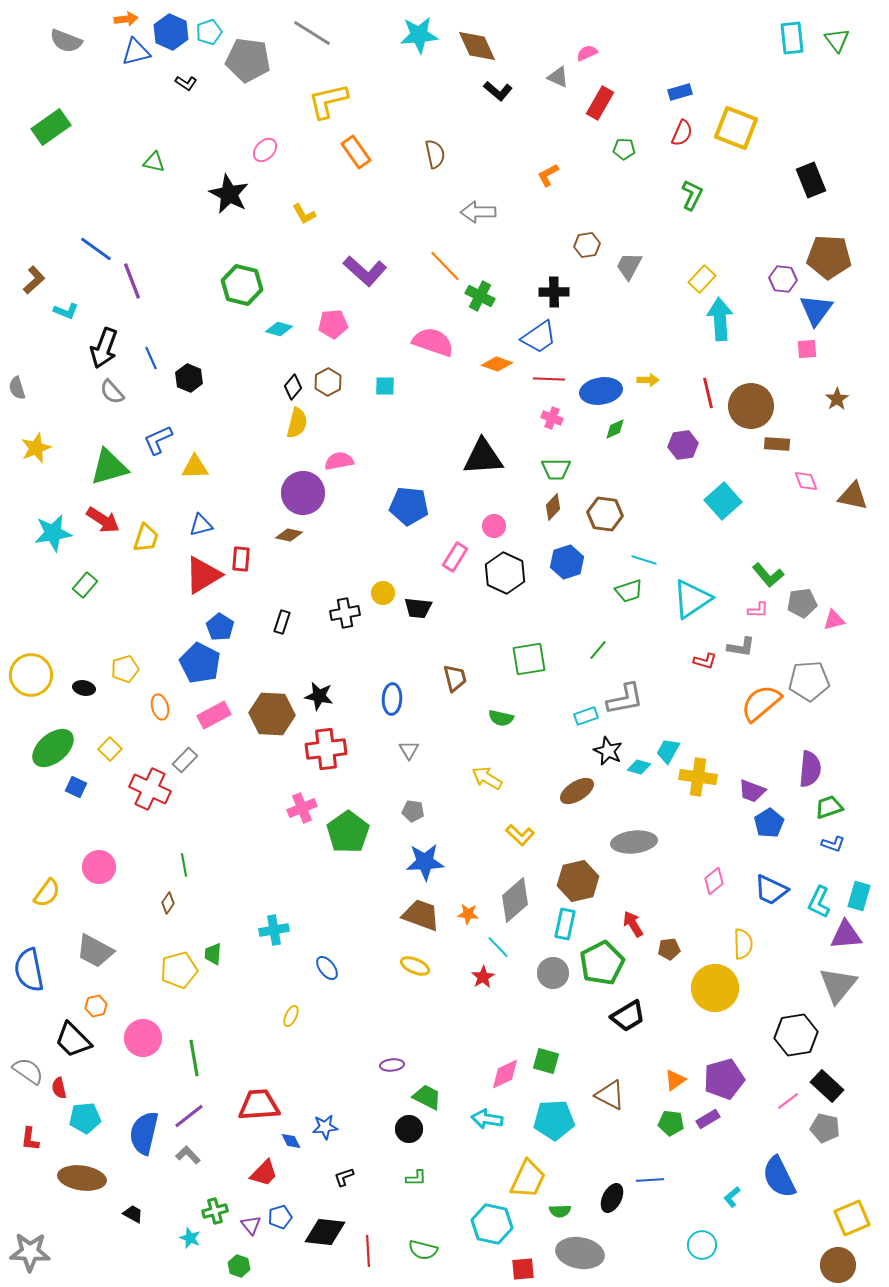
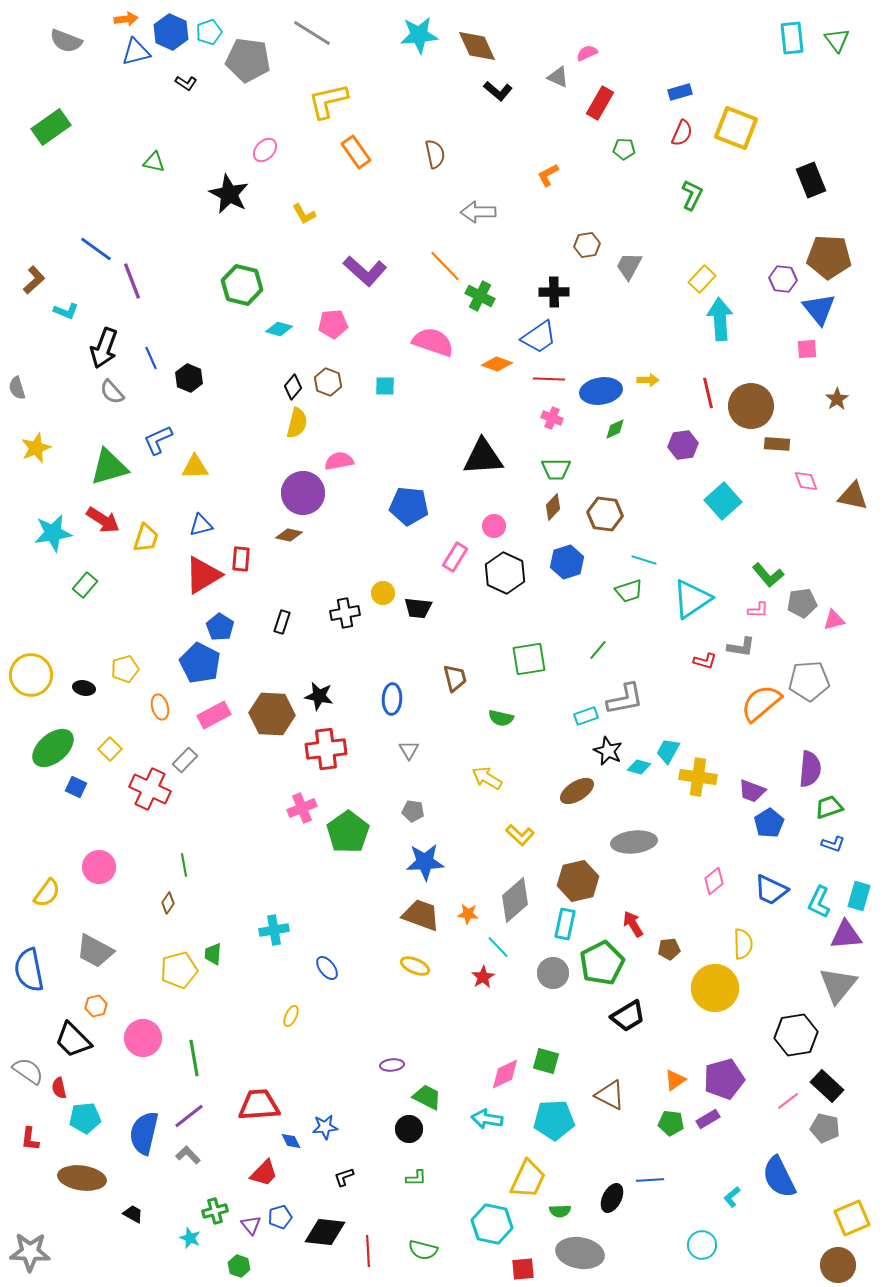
blue triangle at (816, 310): moved 3 px right, 1 px up; rotated 15 degrees counterclockwise
brown hexagon at (328, 382): rotated 12 degrees counterclockwise
